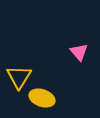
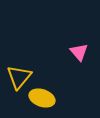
yellow triangle: rotated 8 degrees clockwise
